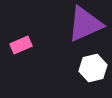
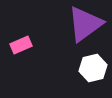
purple triangle: rotated 12 degrees counterclockwise
